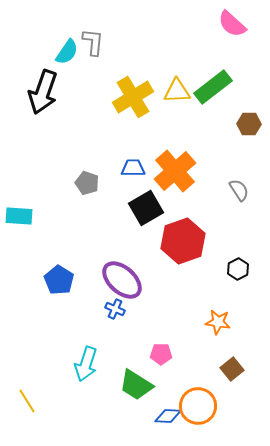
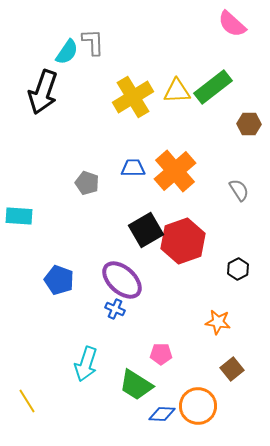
gray L-shape: rotated 8 degrees counterclockwise
black square: moved 22 px down
blue pentagon: rotated 12 degrees counterclockwise
blue diamond: moved 6 px left, 2 px up
